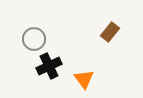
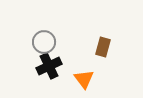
brown rectangle: moved 7 px left, 15 px down; rotated 24 degrees counterclockwise
gray circle: moved 10 px right, 3 px down
